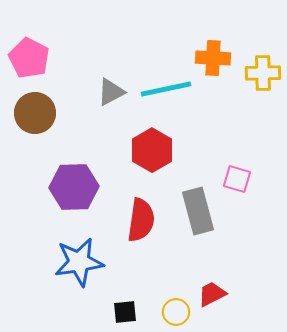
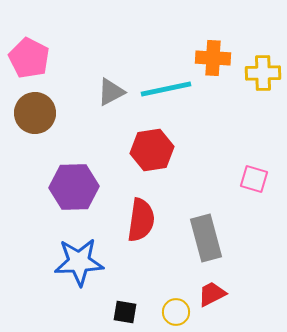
red hexagon: rotated 21 degrees clockwise
pink square: moved 17 px right
gray rectangle: moved 8 px right, 27 px down
blue star: rotated 6 degrees clockwise
black square: rotated 15 degrees clockwise
